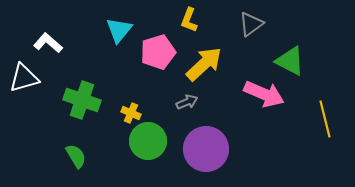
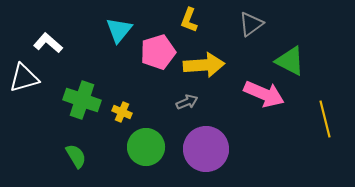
yellow arrow: moved 1 px down; rotated 39 degrees clockwise
yellow cross: moved 9 px left, 1 px up
green circle: moved 2 px left, 6 px down
